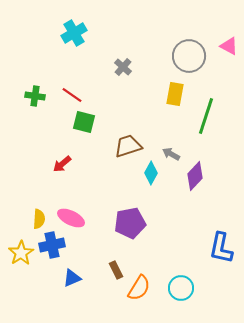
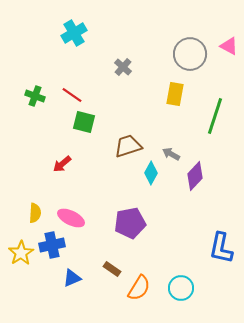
gray circle: moved 1 px right, 2 px up
green cross: rotated 12 degrees clockwise
green line: moved 9 px right
yellow semicircle: moved 4 px left, 6 px up
brown rectangle: moved 4 px left, 1 px up; rotated 30 degrees counterclockwise
